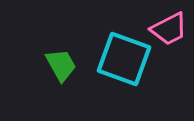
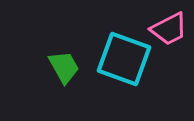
green trapezoid: moved 3 px right, 2 px down
